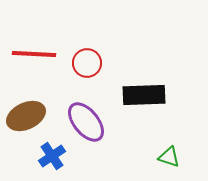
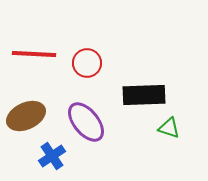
green triangle: moved 29 px up
